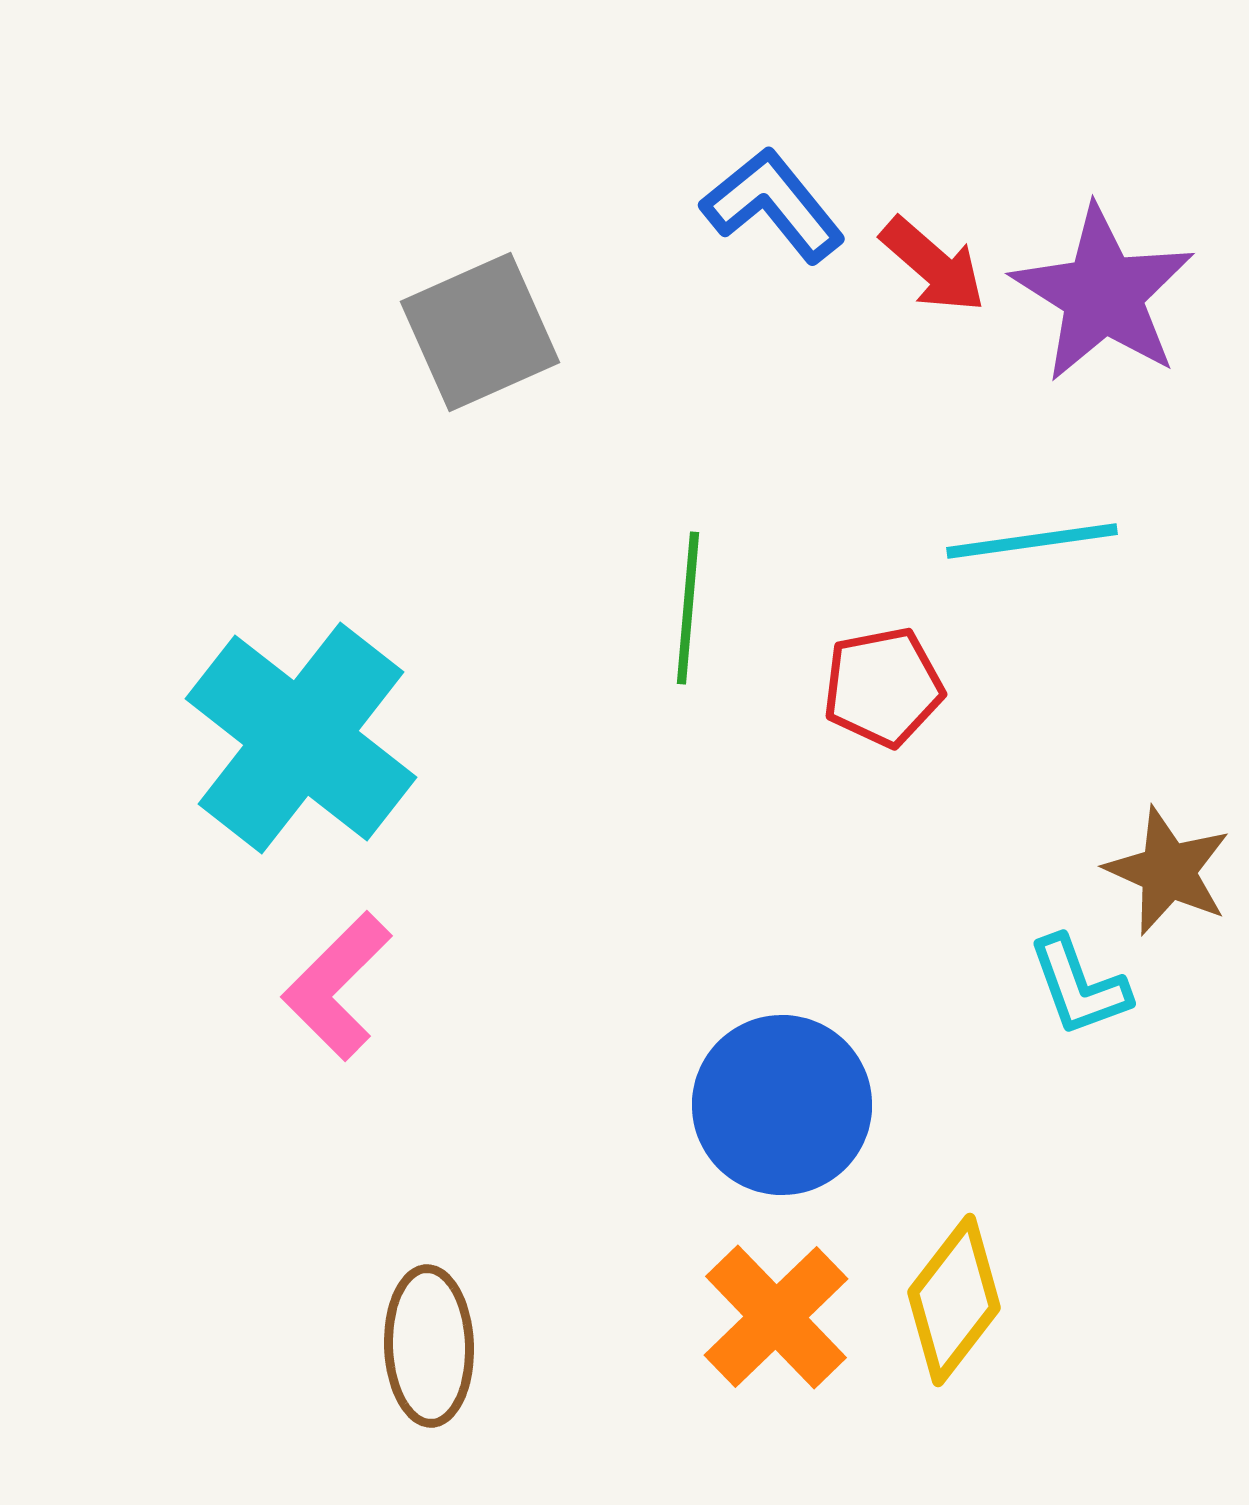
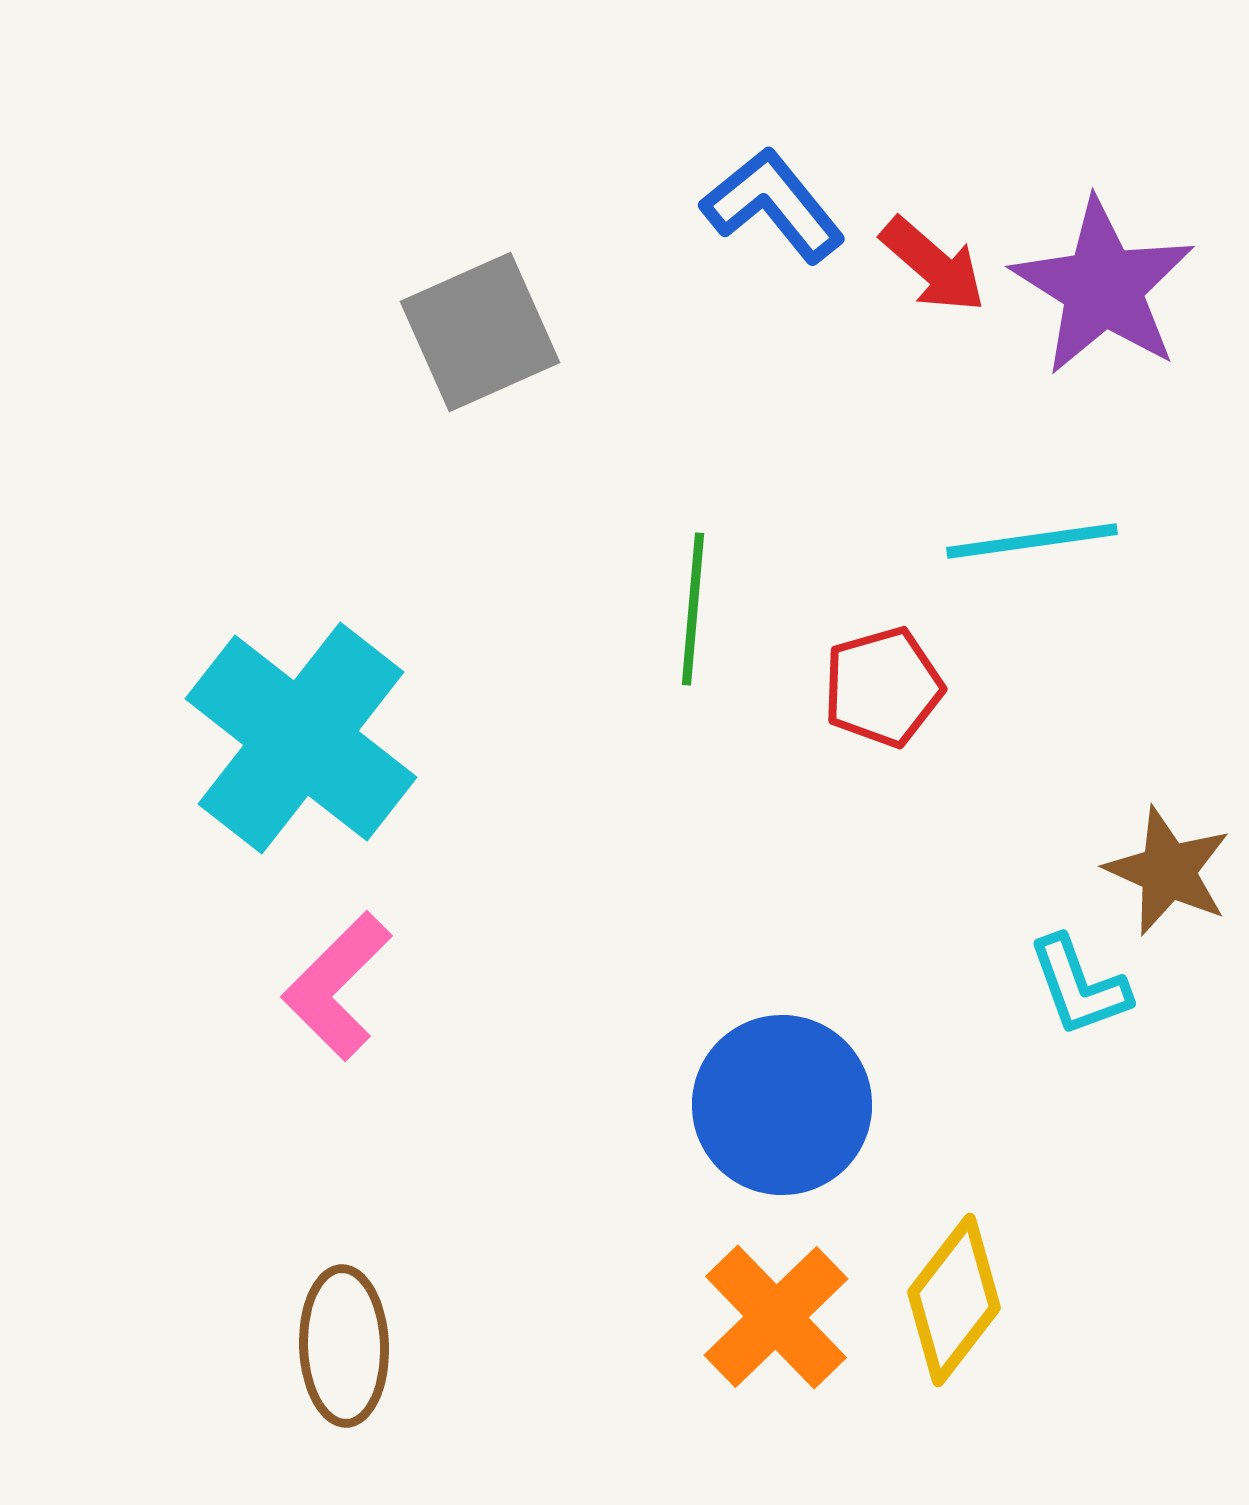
purple star: moved 7 px up
green line: moved 5 px right, 1 px down
red pentagon: rotated 5 degrees counterclockwise
brown ellipse: moved 85 px left
